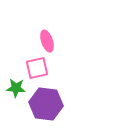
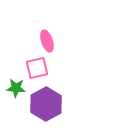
purple hexagon: rotated 24 degrees clockwise
